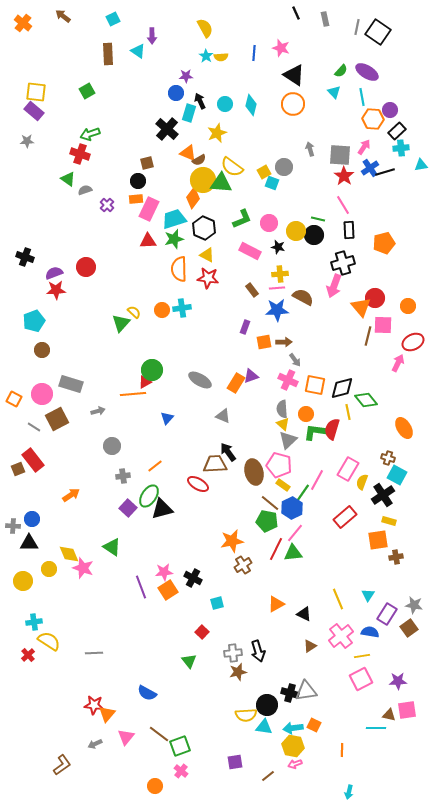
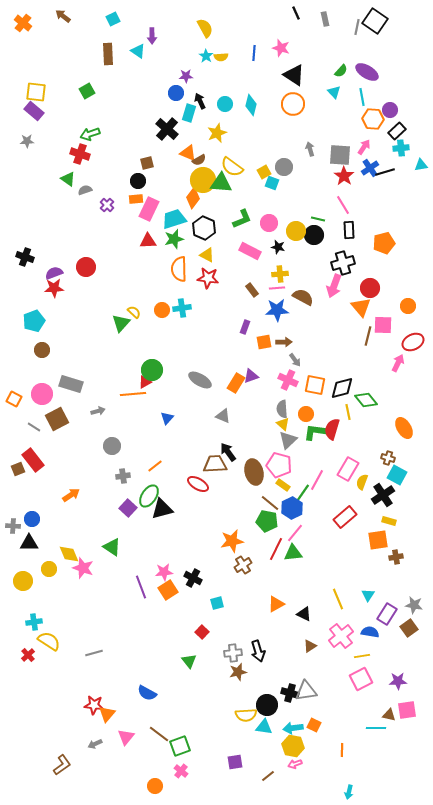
black square at (378, 32): moved 3 px left, 11 px up
red star at (56, 290): moved 2 px left, 2 px up
red circle at (375, 298): moved 5 px left, 10 px up
gray line at (94, 653): rotated 12 degrees counterclockwise
